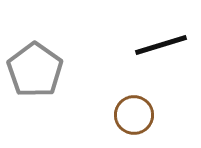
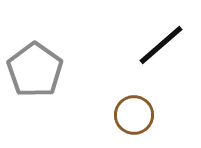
black line: rotated 24 degrees counterclockwise
